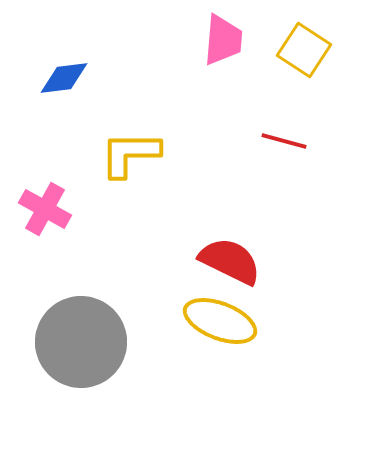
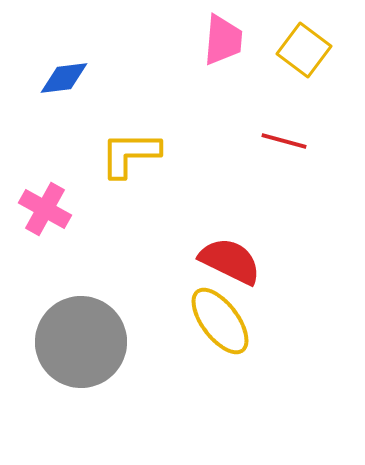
yellow square: rotated 4 degrees clockwise
yellow ellipse: rotated 32 degrees clockwise
